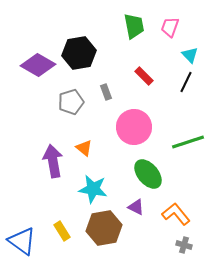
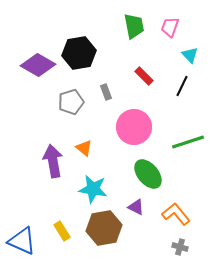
black line: moved 4 px left, 4 px down
blue triangle: rotated 12 degrees counterclockwise
gray cross: moved 4 px left, 2 px down
